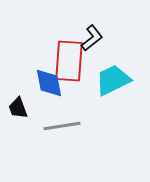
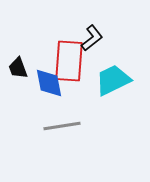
black trapezoid: moved 40 px up
